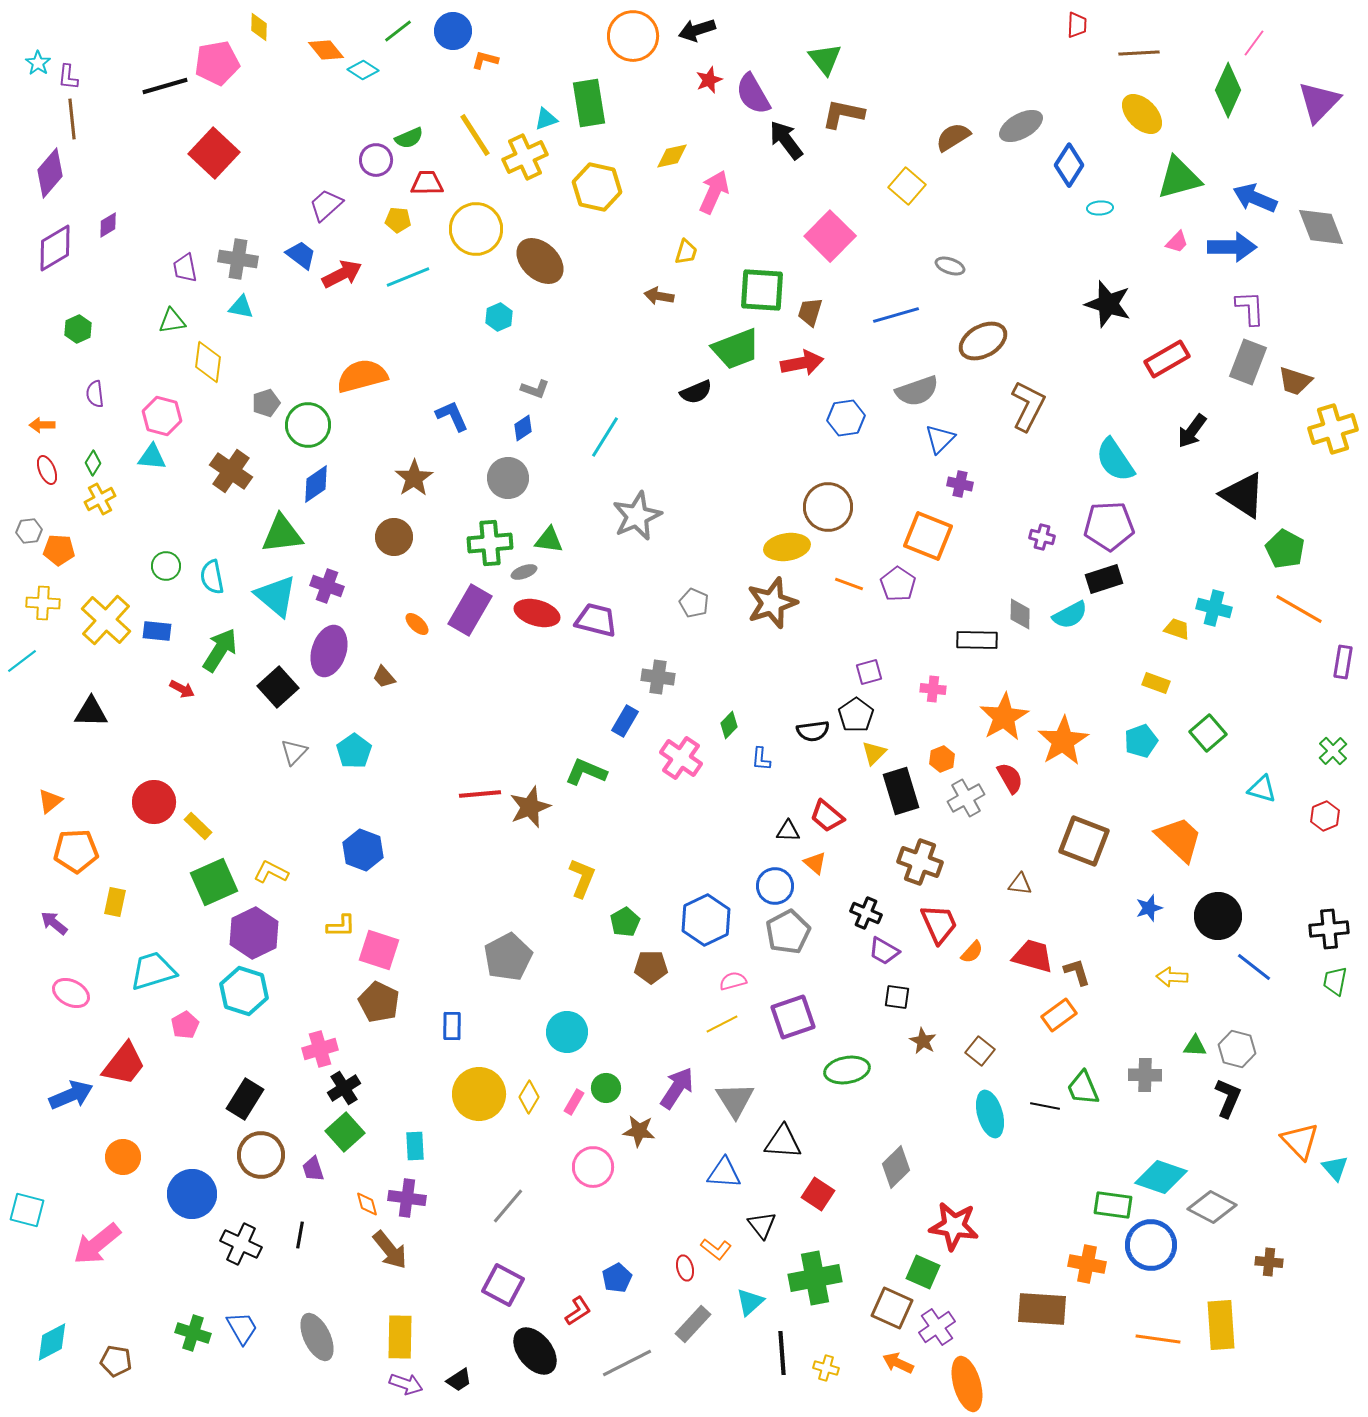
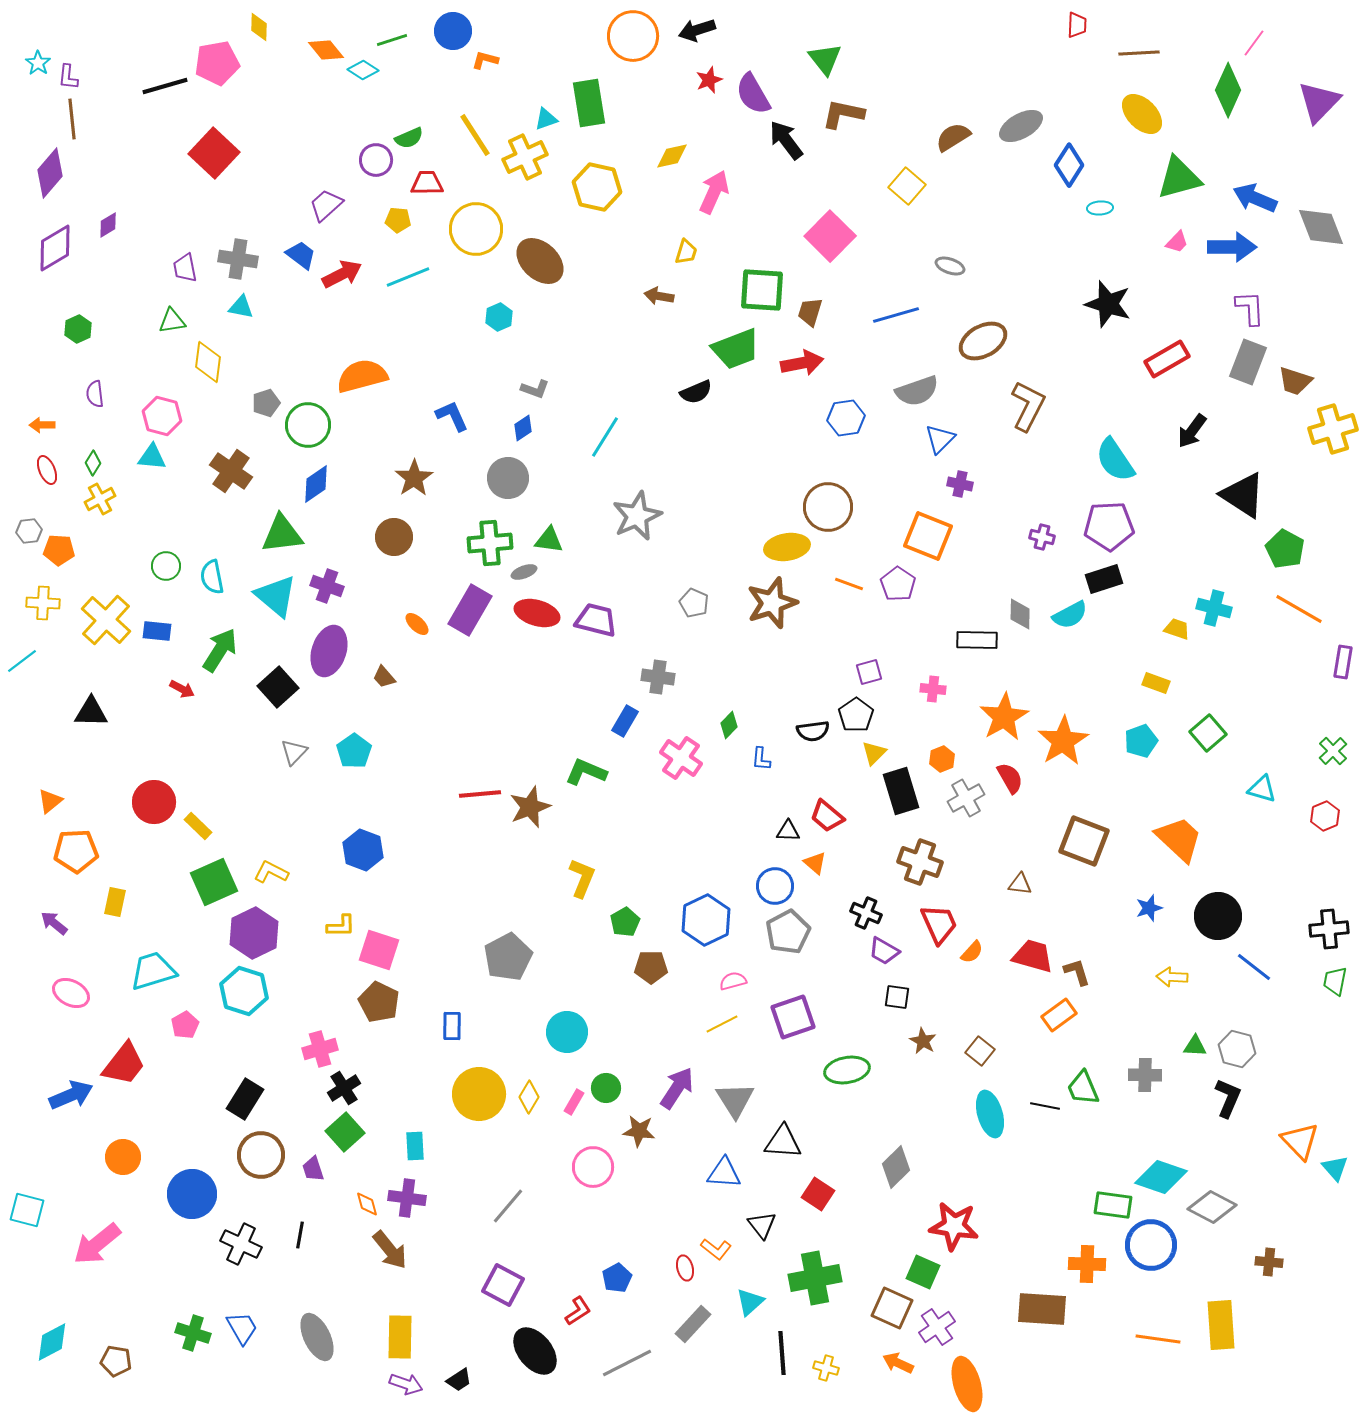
green line at (398, 31): moved 6 px left, 9 px down; rotated 20 degrees clockwise
orange cross at (1087, 1264): rotated 9 degrees counterclockwise
